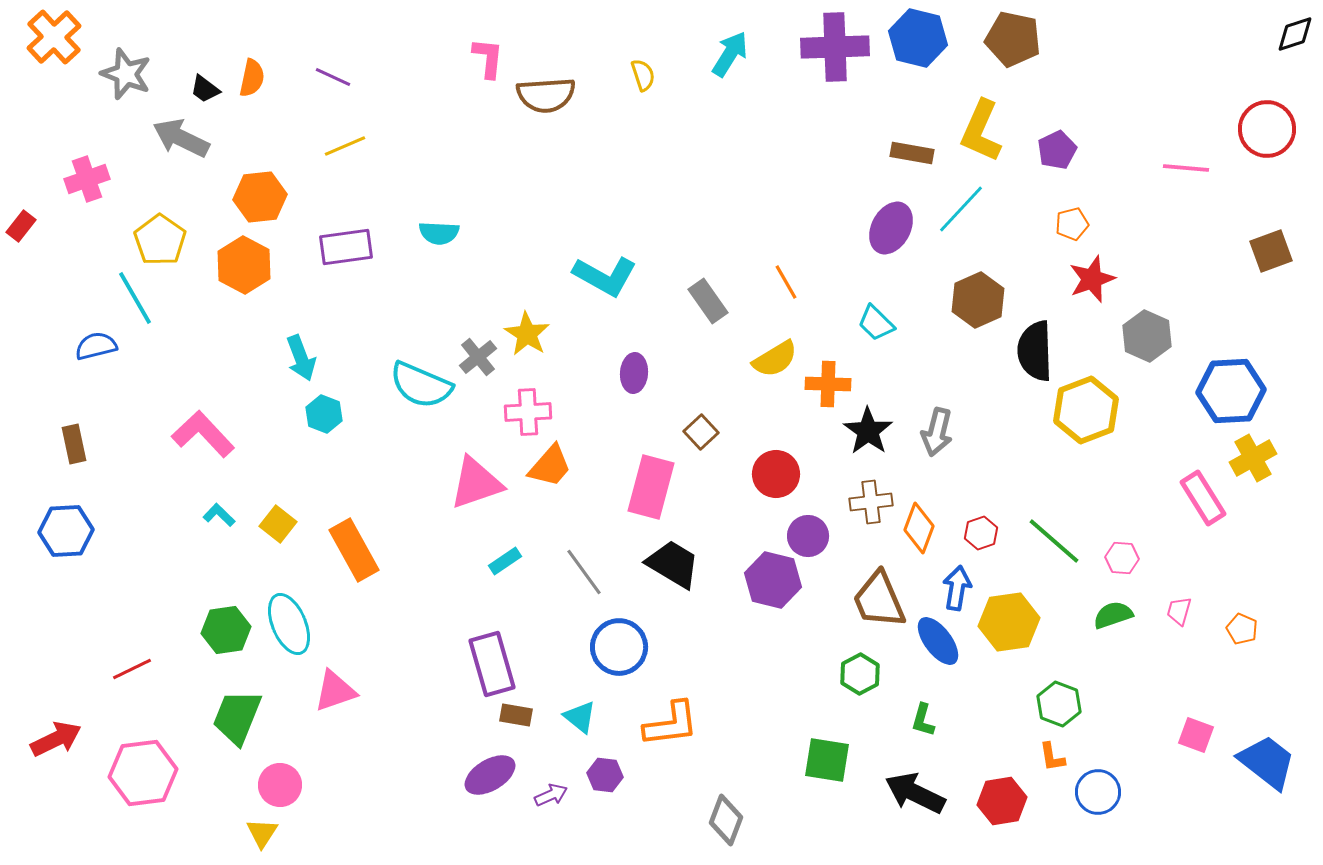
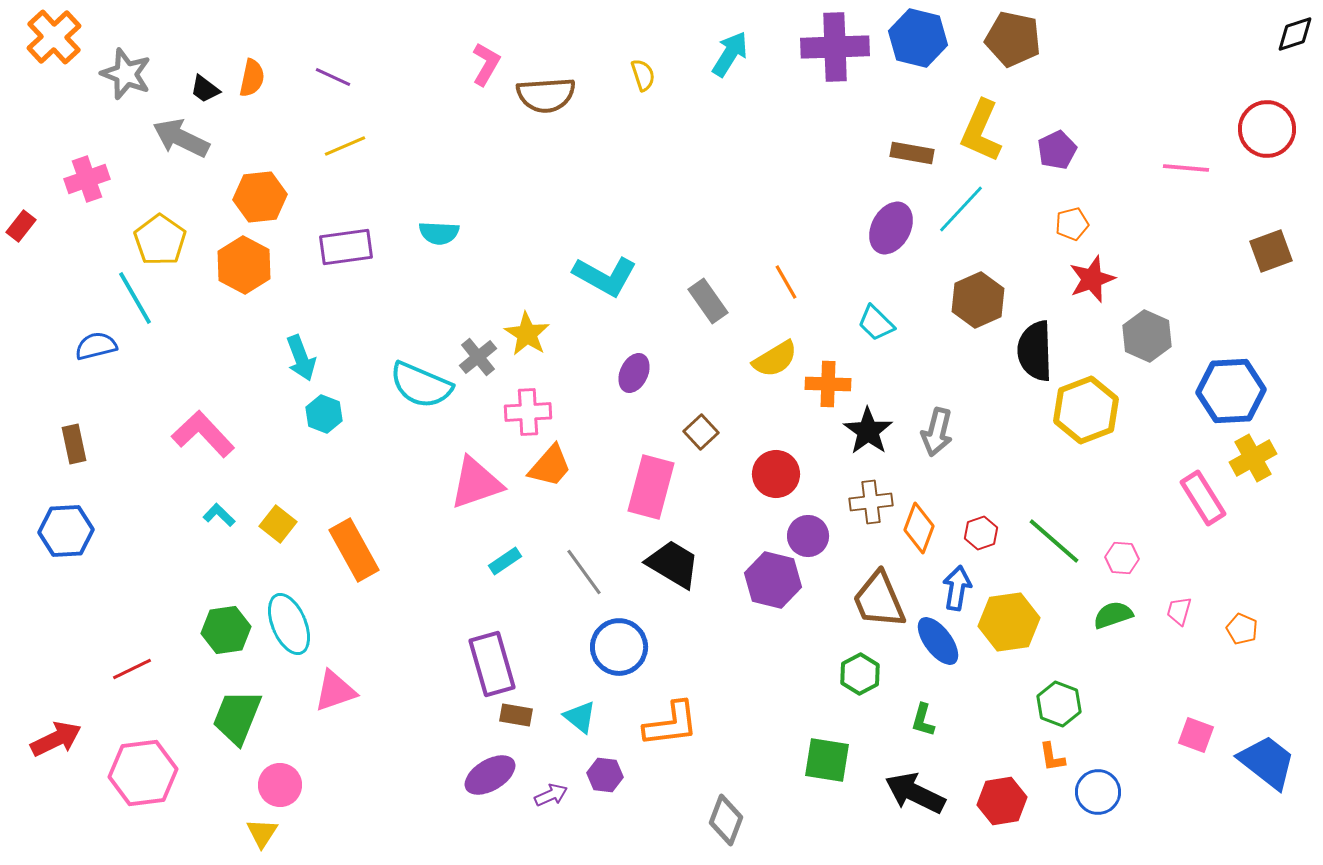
pink L-shape at (488, 58): moved 2 px left, 6 px down; rotated 24 degrees clockwise
purple ellipse at (634, 373): rotated 21 degrees clockwise
